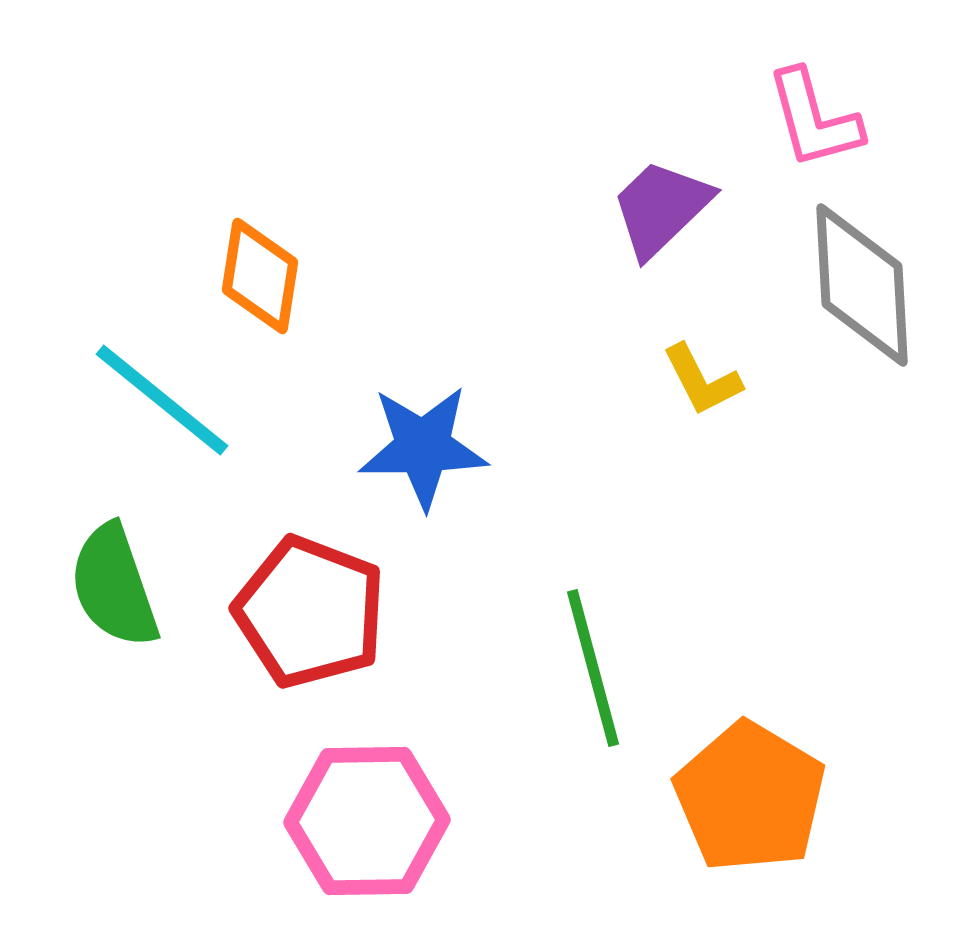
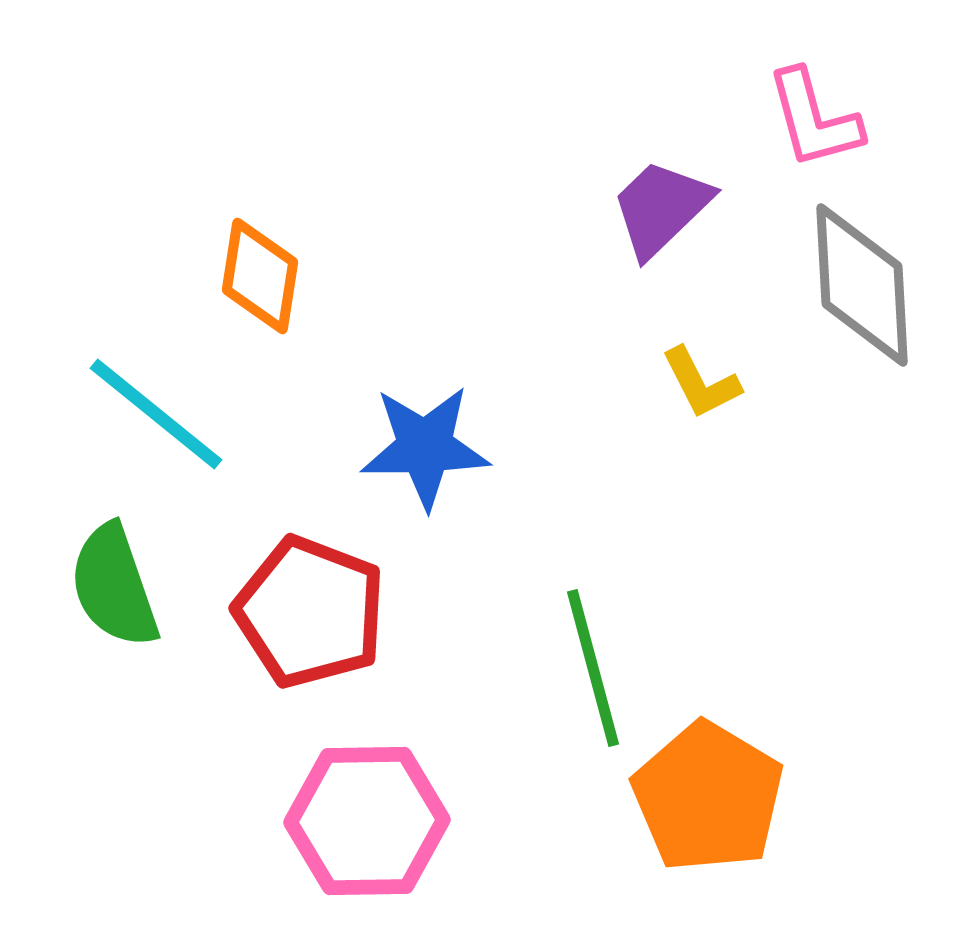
yellow L-shape: moved 1 px left, 3 px down
cyan line: moved 6 px left, 14 px down
blue star: moved 2 px right
orange pentagon: moved 42 px left
